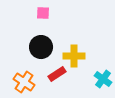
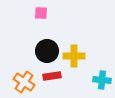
pink square: moved 2 px left
black circle: moved 6 px right, 4 px down
red rectangle: moved 5 px left, 2 px down; rotated 24 degrees clockwise
cyan cross: moved 1 px left, 1 px down; rotated 30 degrees counterclockwise
